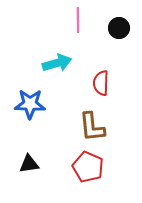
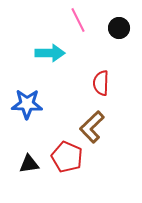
pink line: rotated 25 degrees counterclockwise
cyan arrow: moved 7 px left, 10 px up; rotated 16 degrees clockwise
blue star: moved 3 px left
brown L-shape: rotated 52 degrees clockwise
red pentagon: moved 21 px left, 10 px up
